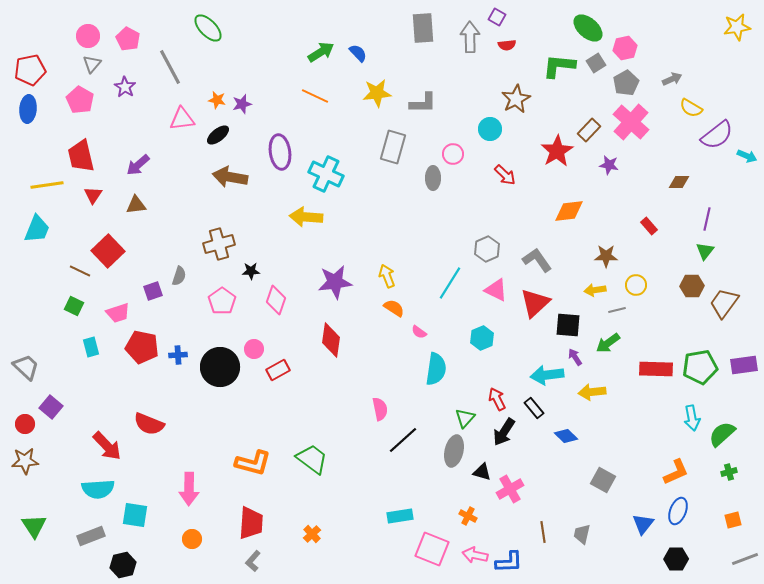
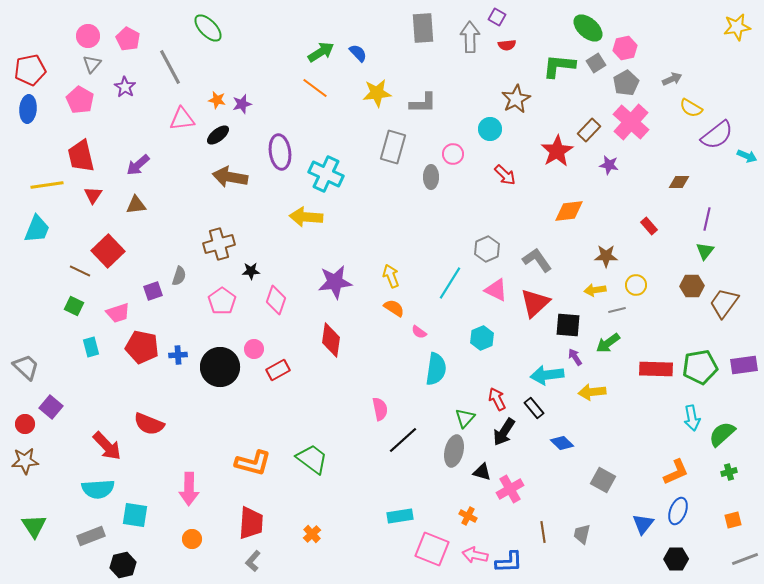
orange line at (315, 96): moved 8 px up; rotated 12 degrees clockwise
gray ellipse at (433, 178): moved 2 px left, 1 px up
yellow arrow at (387, 276): moved 4 px right
blue diamond at (566, 436): moved 4 px left, 7 px down
